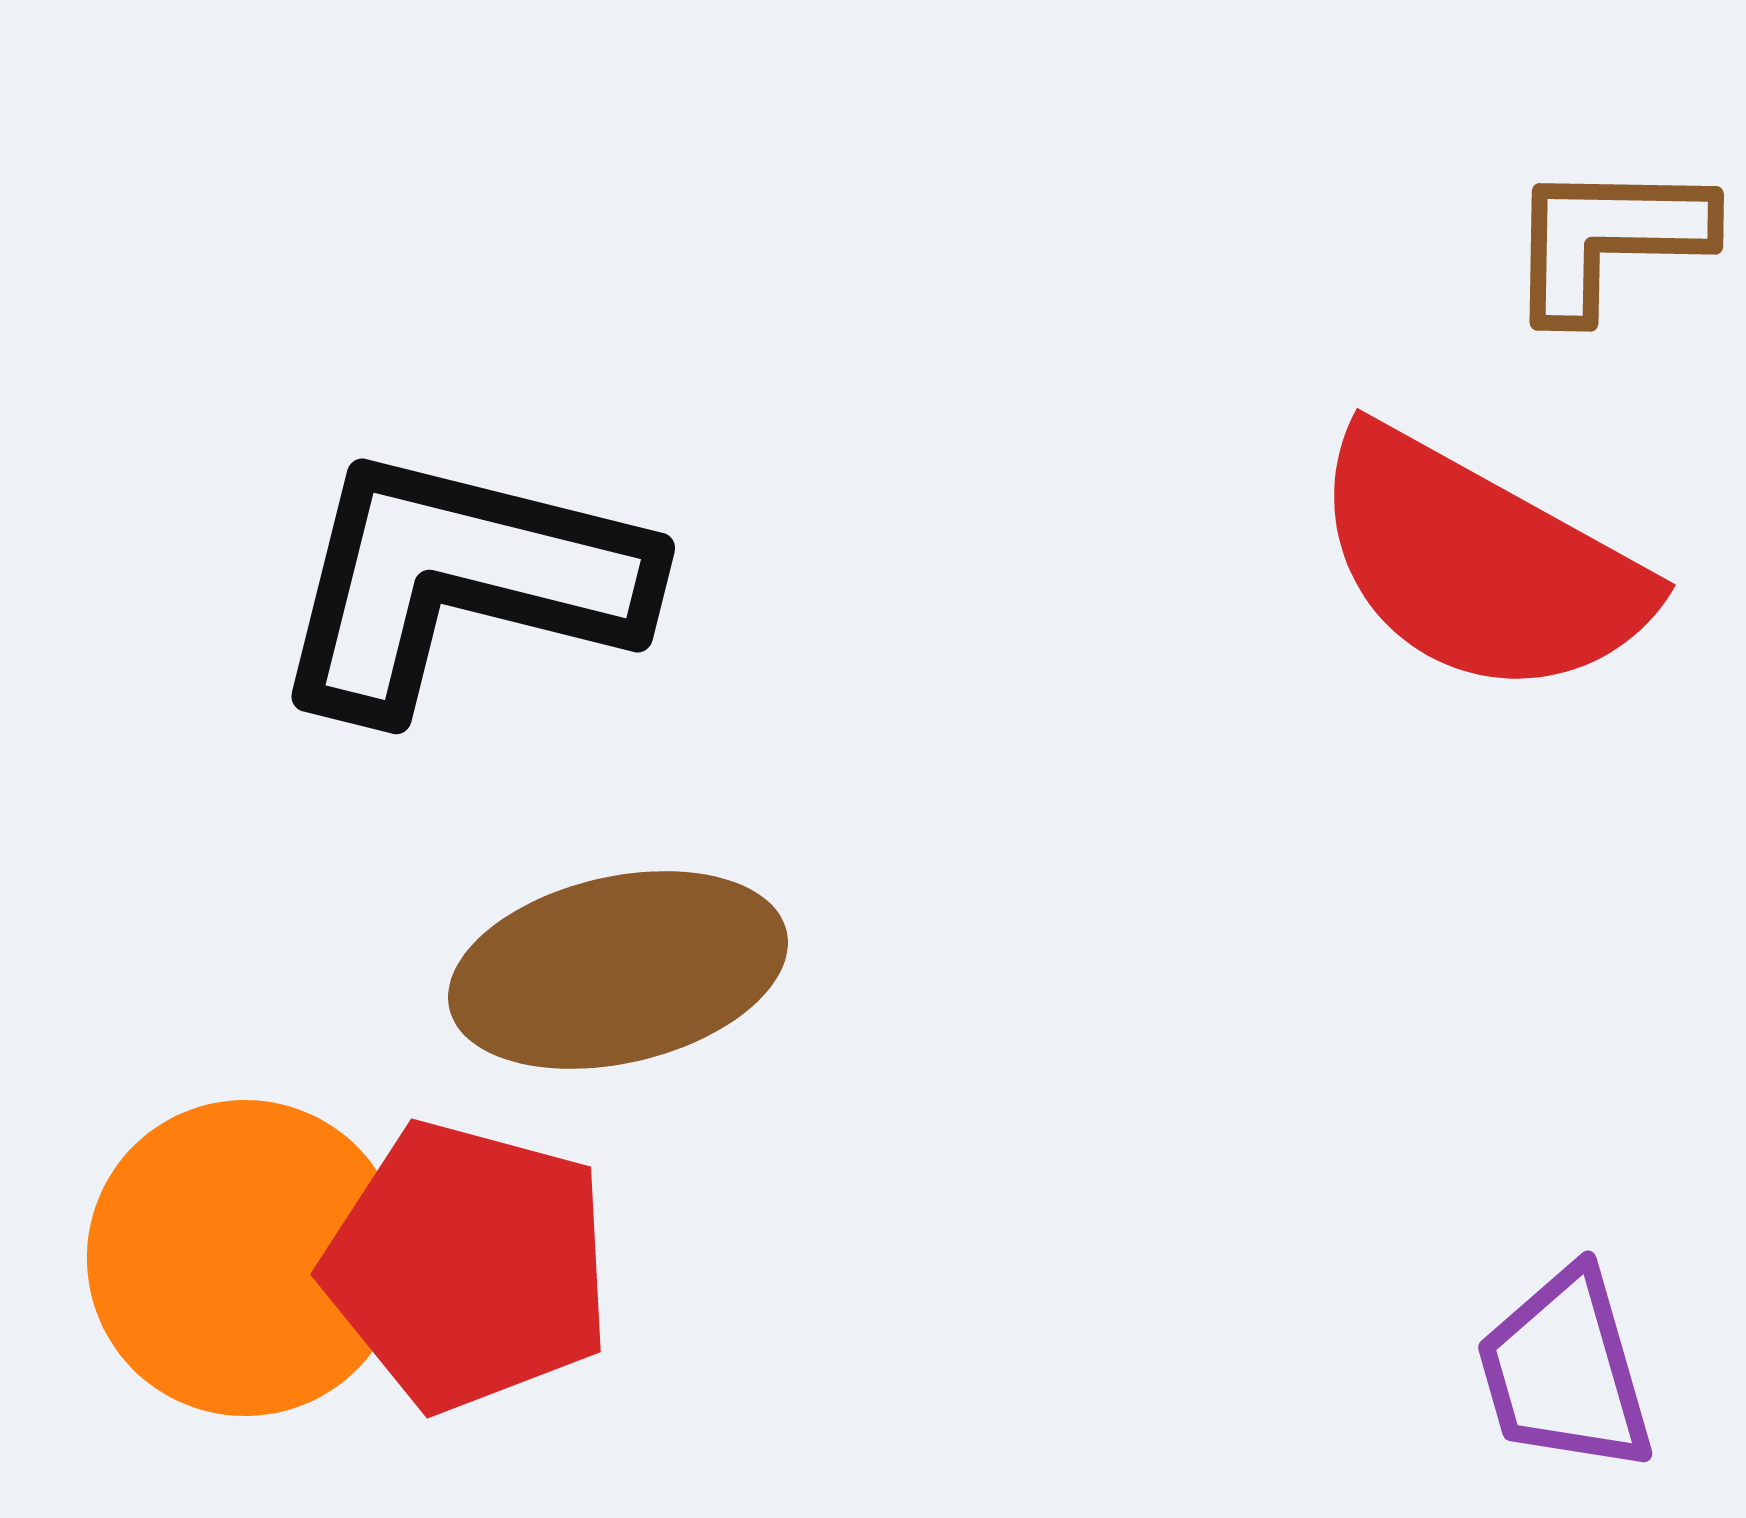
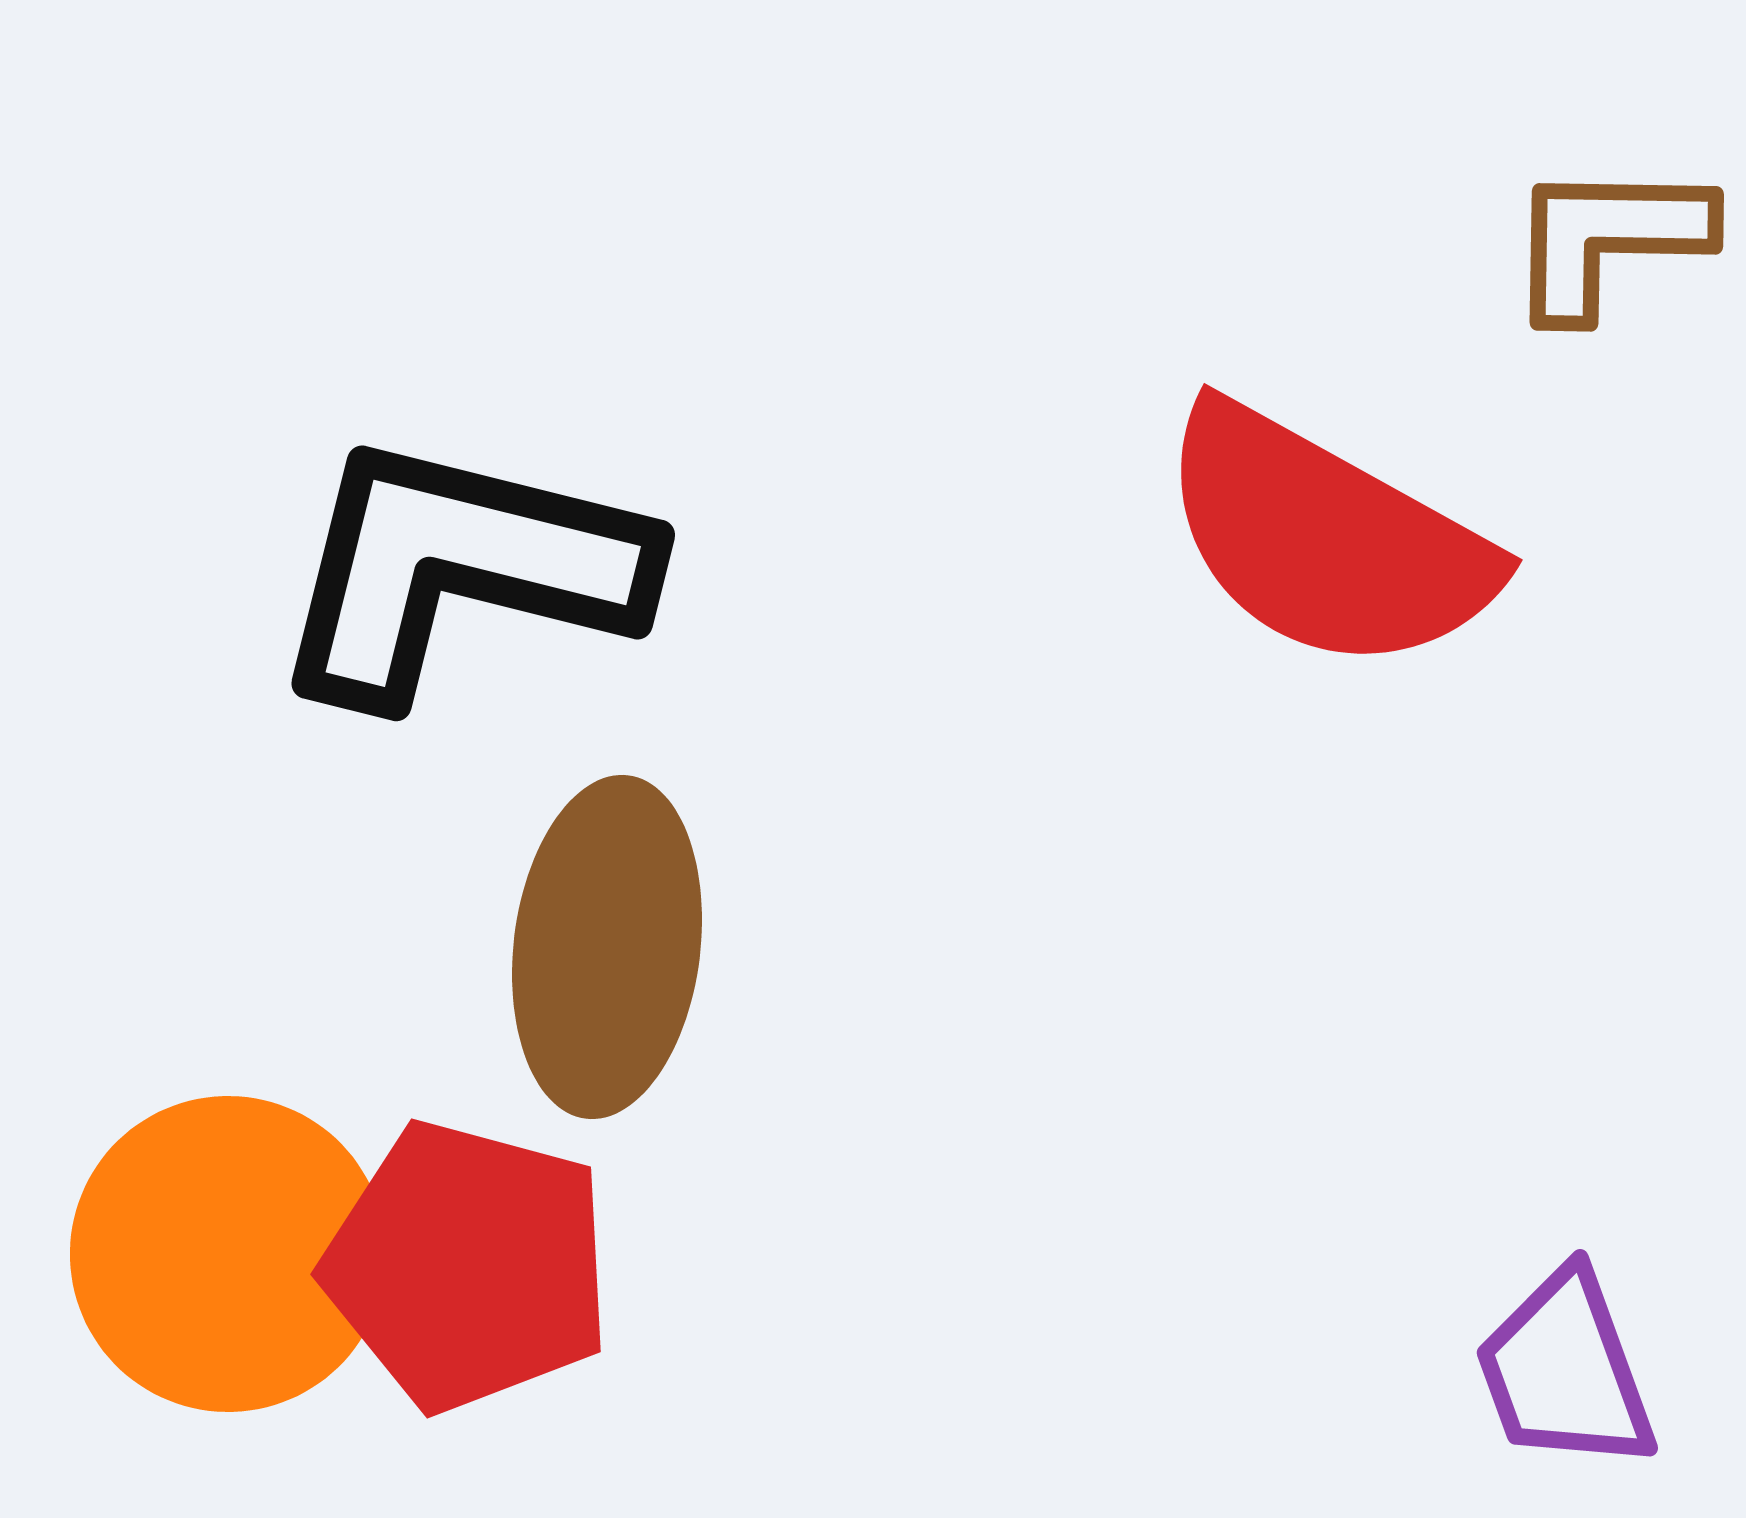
red semicircle: moved 153 px left, 25 px up
black L-shape: moved 13 px up
brown ellipse: moved 11 px left, 23 px up; rotated 70 degrees counterclockwise
orange circle: moved 17 px left, 4 px up
purple trapezoid: rotated 4 degrees counterclockwise
